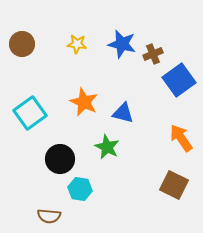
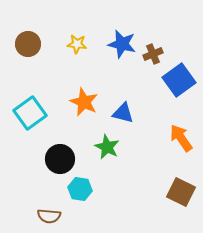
brown circle: moved 6 px right
brown square: moved 7 px right, 7 px down
